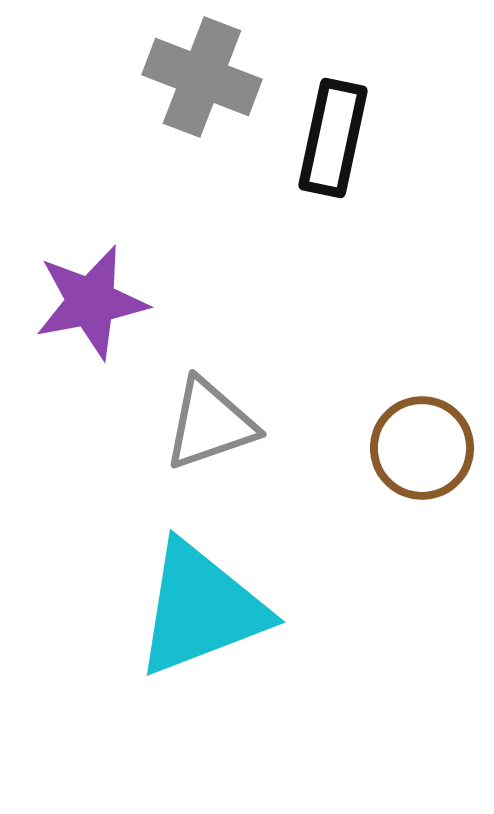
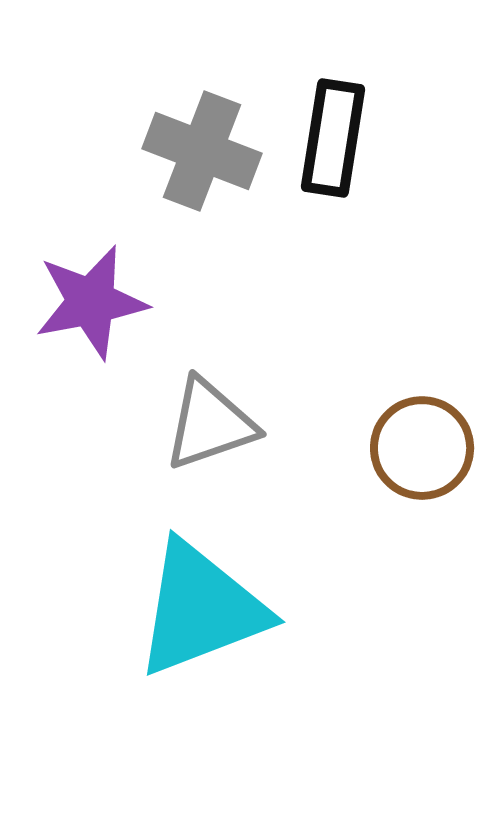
gray cross: moved 74 px down
black rectangle: rotated 3 degrees counterclockwise
